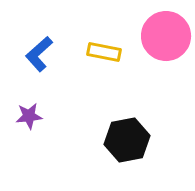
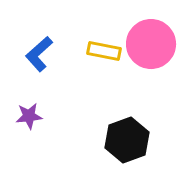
pink circle: moved 15 px left, 8 px down
yellow rectangle: moved 1 px up
black hexagon: rotated 9 degrees counterclockwise
